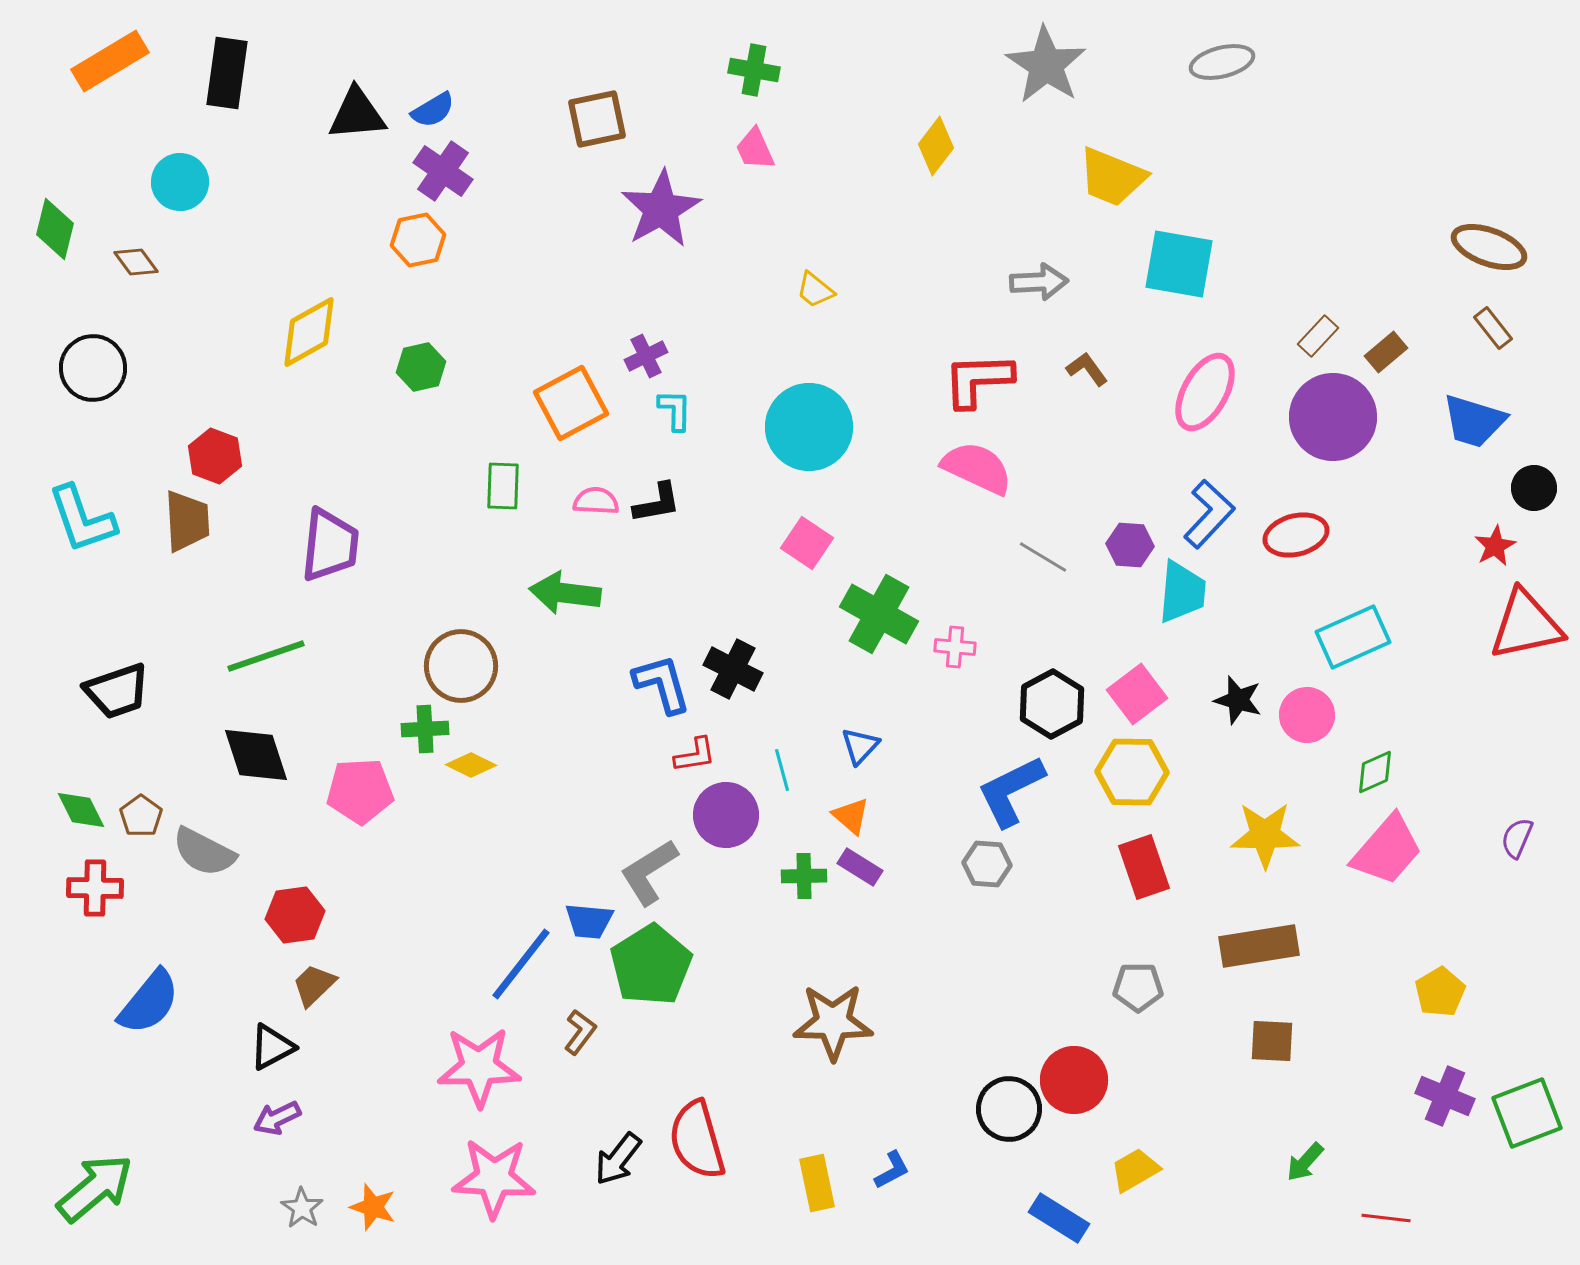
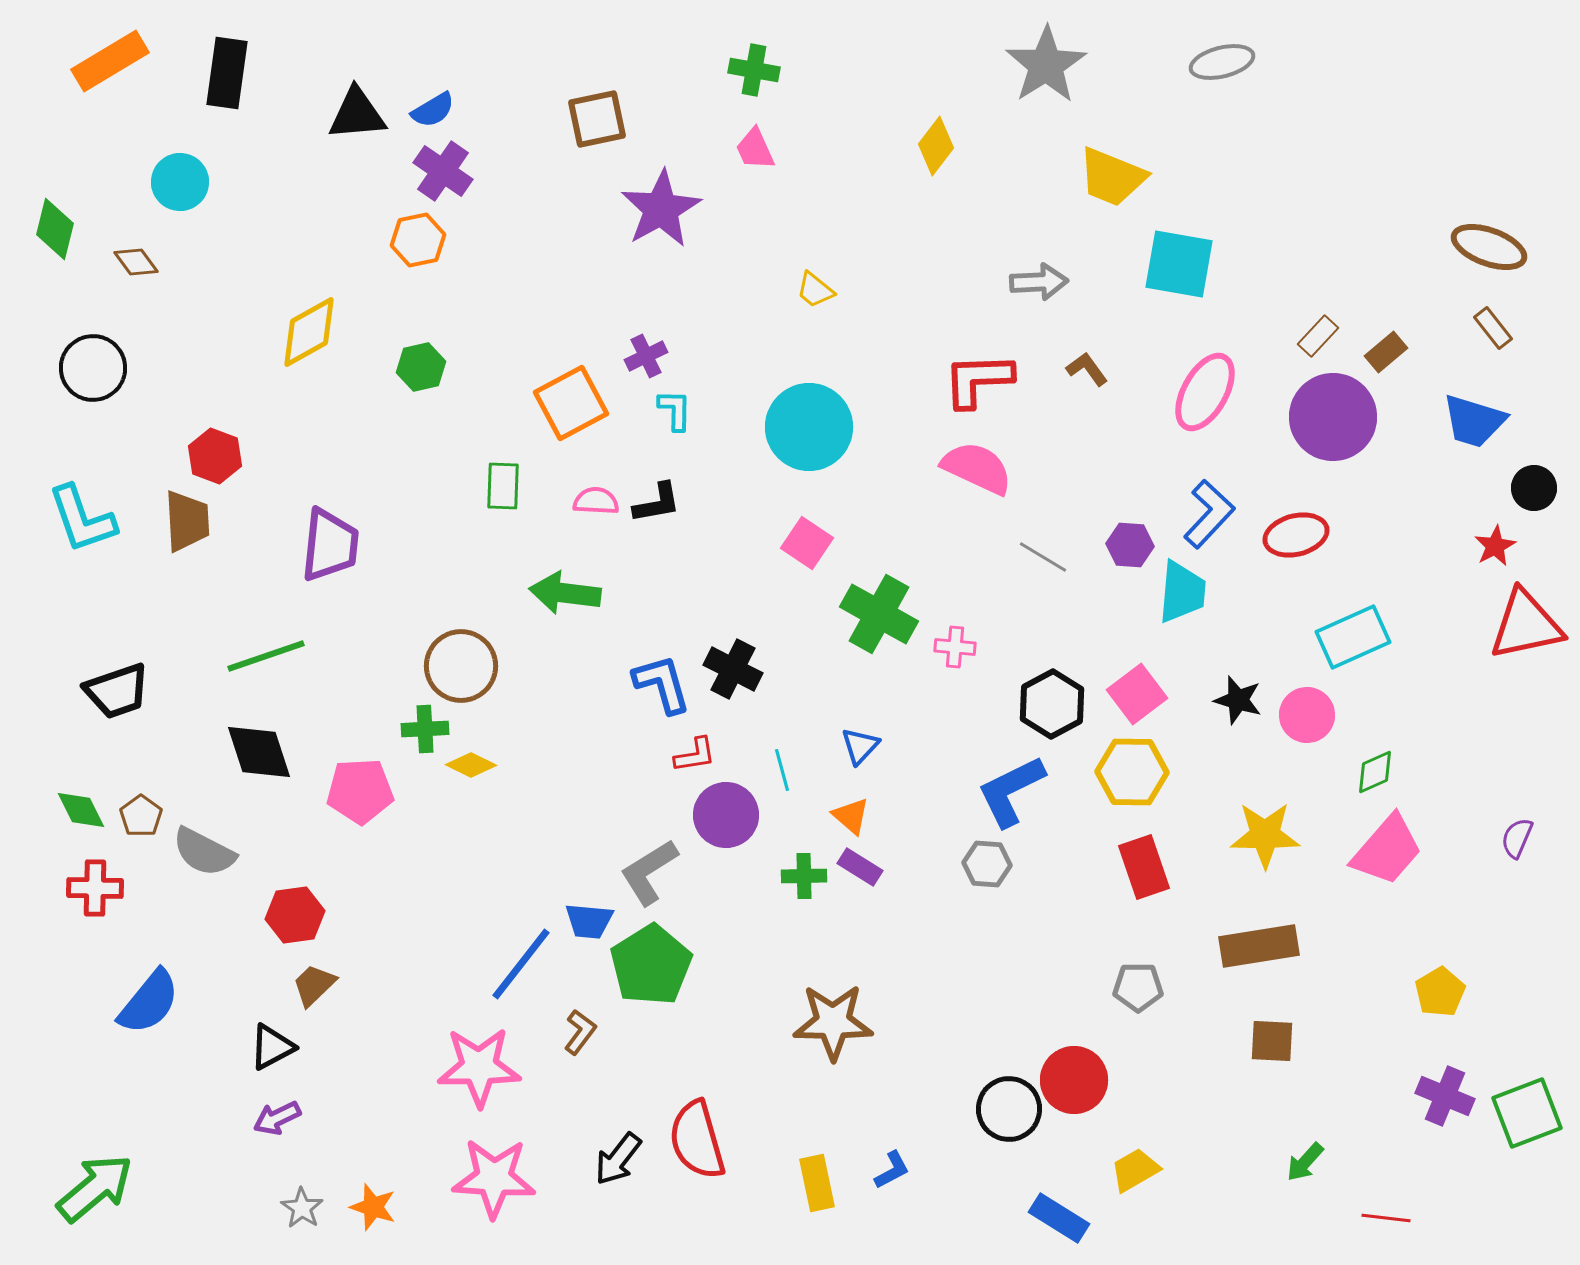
gray star at (1046, 65): rotated 6 degrees clockwise
black diamond at (256, 755): moved 3 px right, 3 px up
